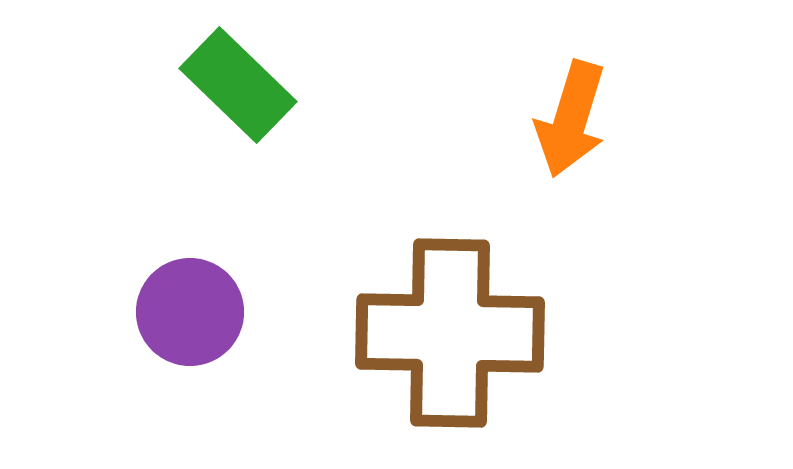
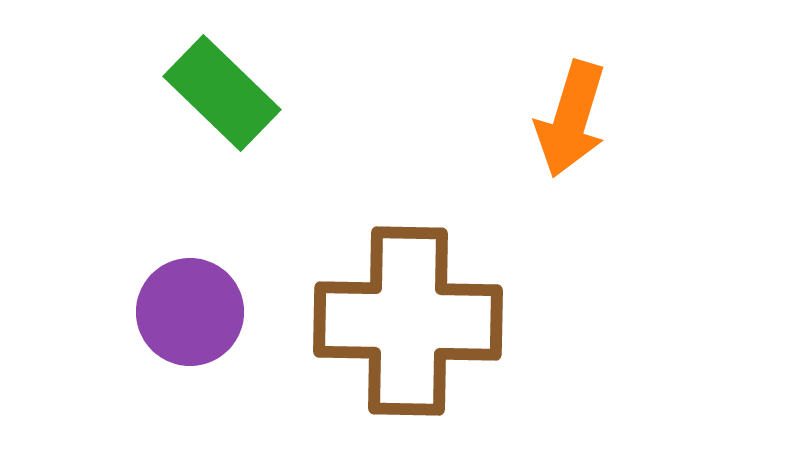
green rectangle: moved 16 px left, 8 px down
brown cross: moved 42 px left, 12 px up
